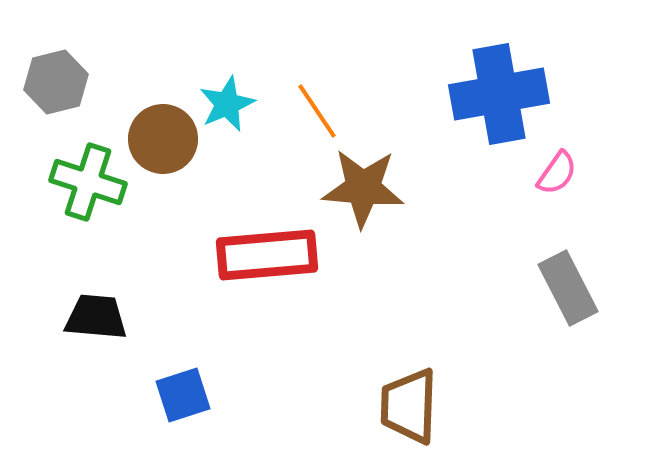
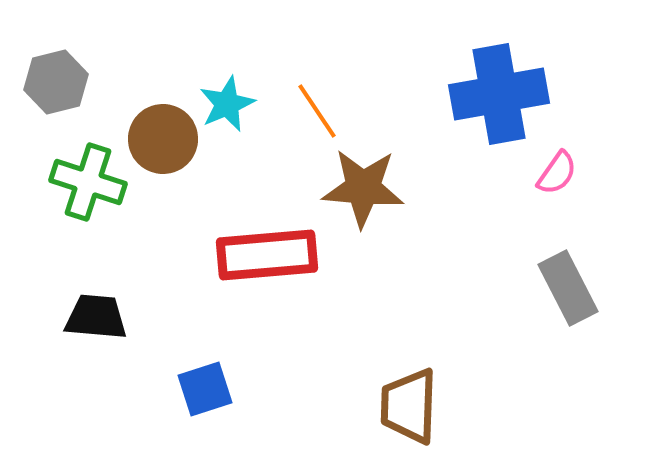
blue square: moved 22 px right, 6 px up
